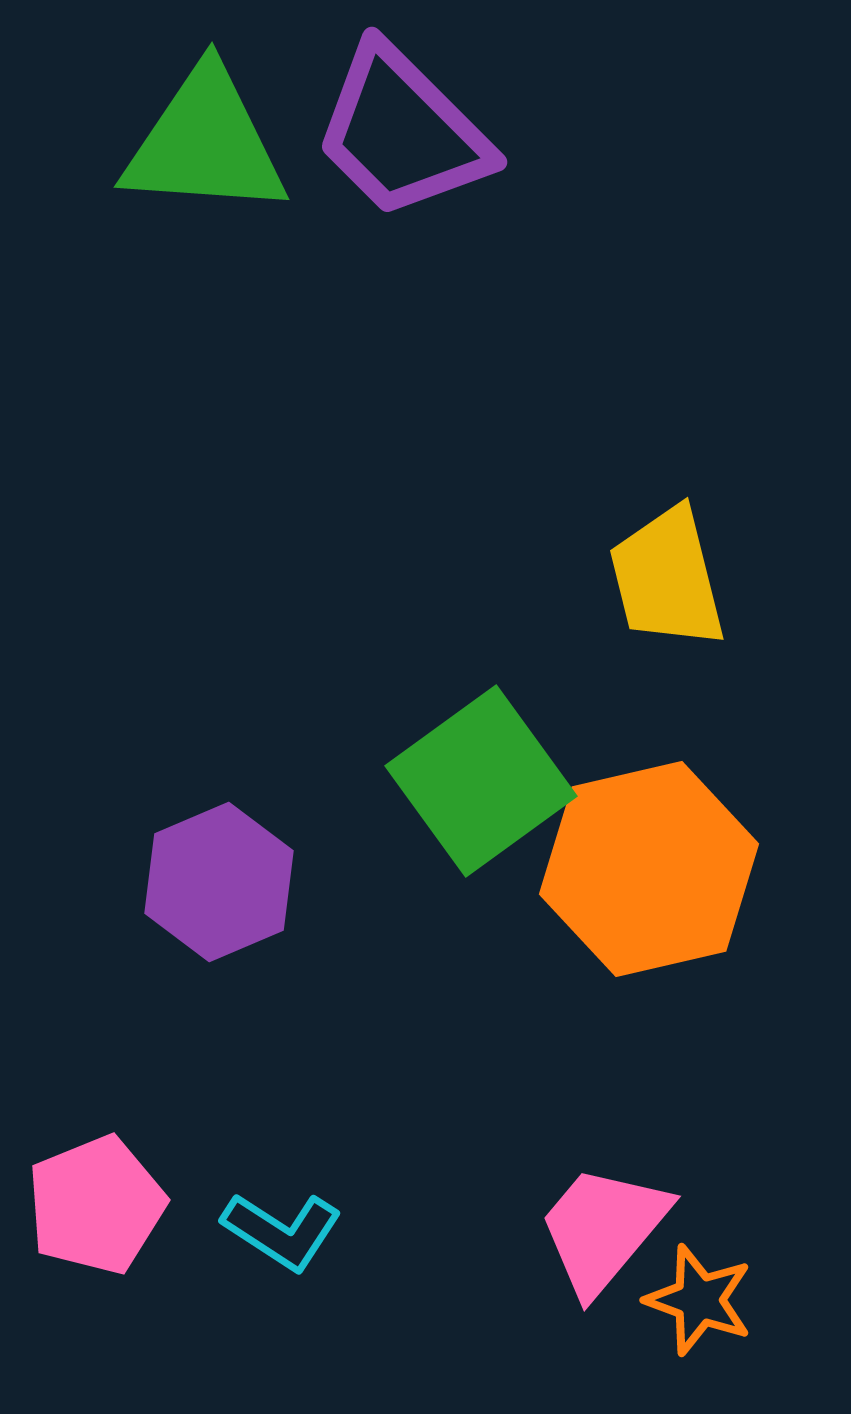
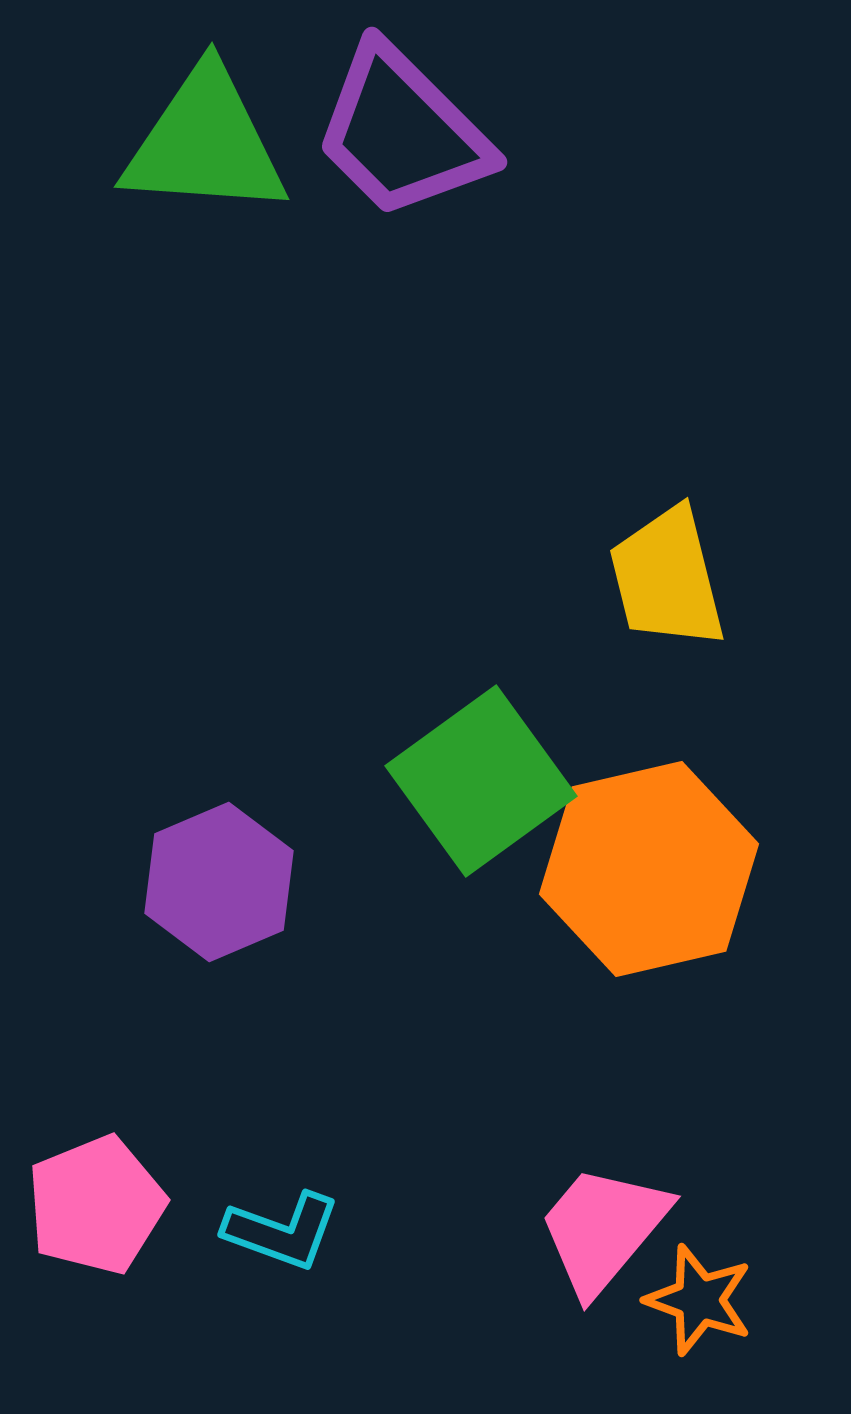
cyan L-shape: rotated 13 degrees counterclockwise
